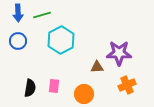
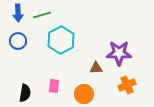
brown triangle: moved 1 px left, 1 px down
black semicircle: moved 5 px left, 5 px down
